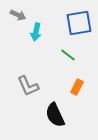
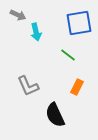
cyan arrow: rotated 24 degrees counterclockwise
